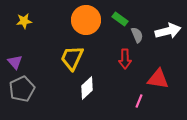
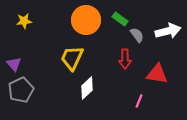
gray semicircle: rotated 14 degrees counterclockwise
purple triangle: moved 1 px left, 2 px down
red triangle: moved 1 px left, 5 px up
gray pentagon: moved 1 px left, 1 px down
